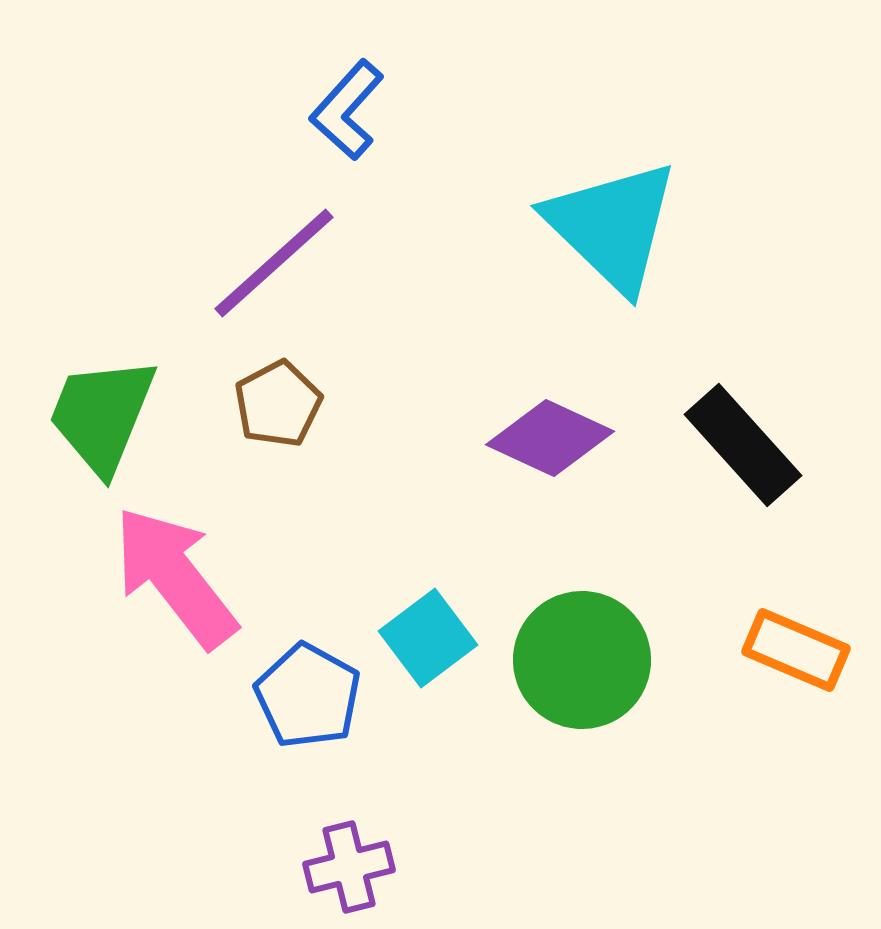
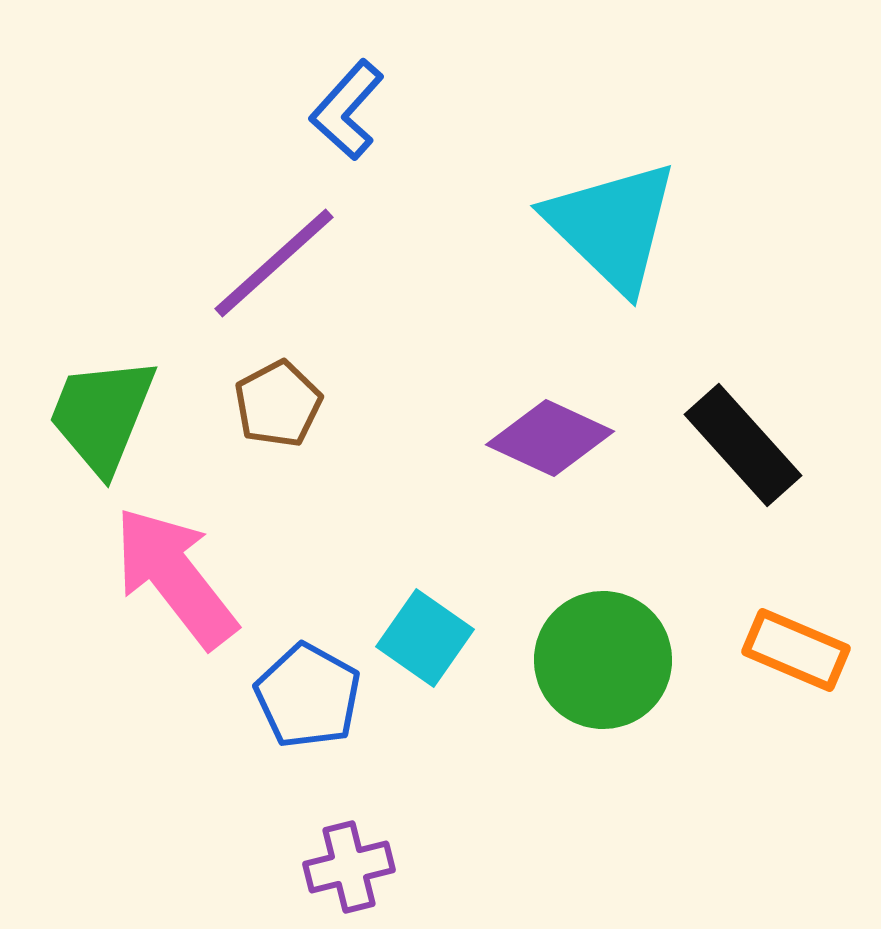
cyan square: moved 3 px left; rotated 18 degrees counterclockwise
green circle: moved 21 px right
